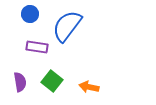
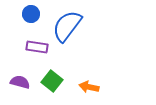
blue circle: moved 1 px right
purple semicircle: rotated 66 degrees counterclockwise
